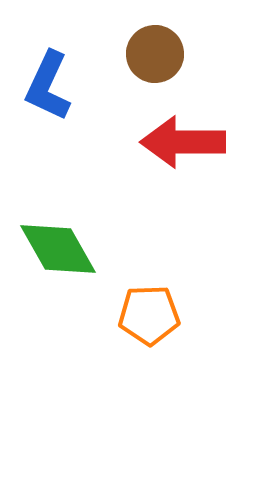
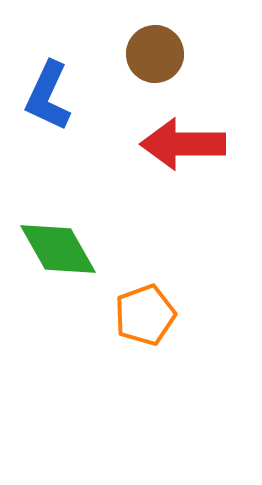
blue L-shape: moved 10 px down
red arrow: moved 2 px down
orange pentagon: moved 4 px left; rotated 18 degrees counterclockwise
